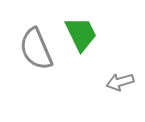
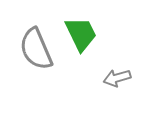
gray arrow: moved 3 px left, 4 px up
